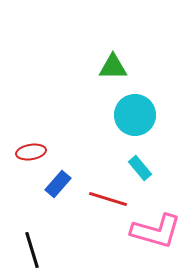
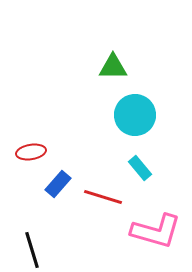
red line: moved 5 px left, 2 px up
